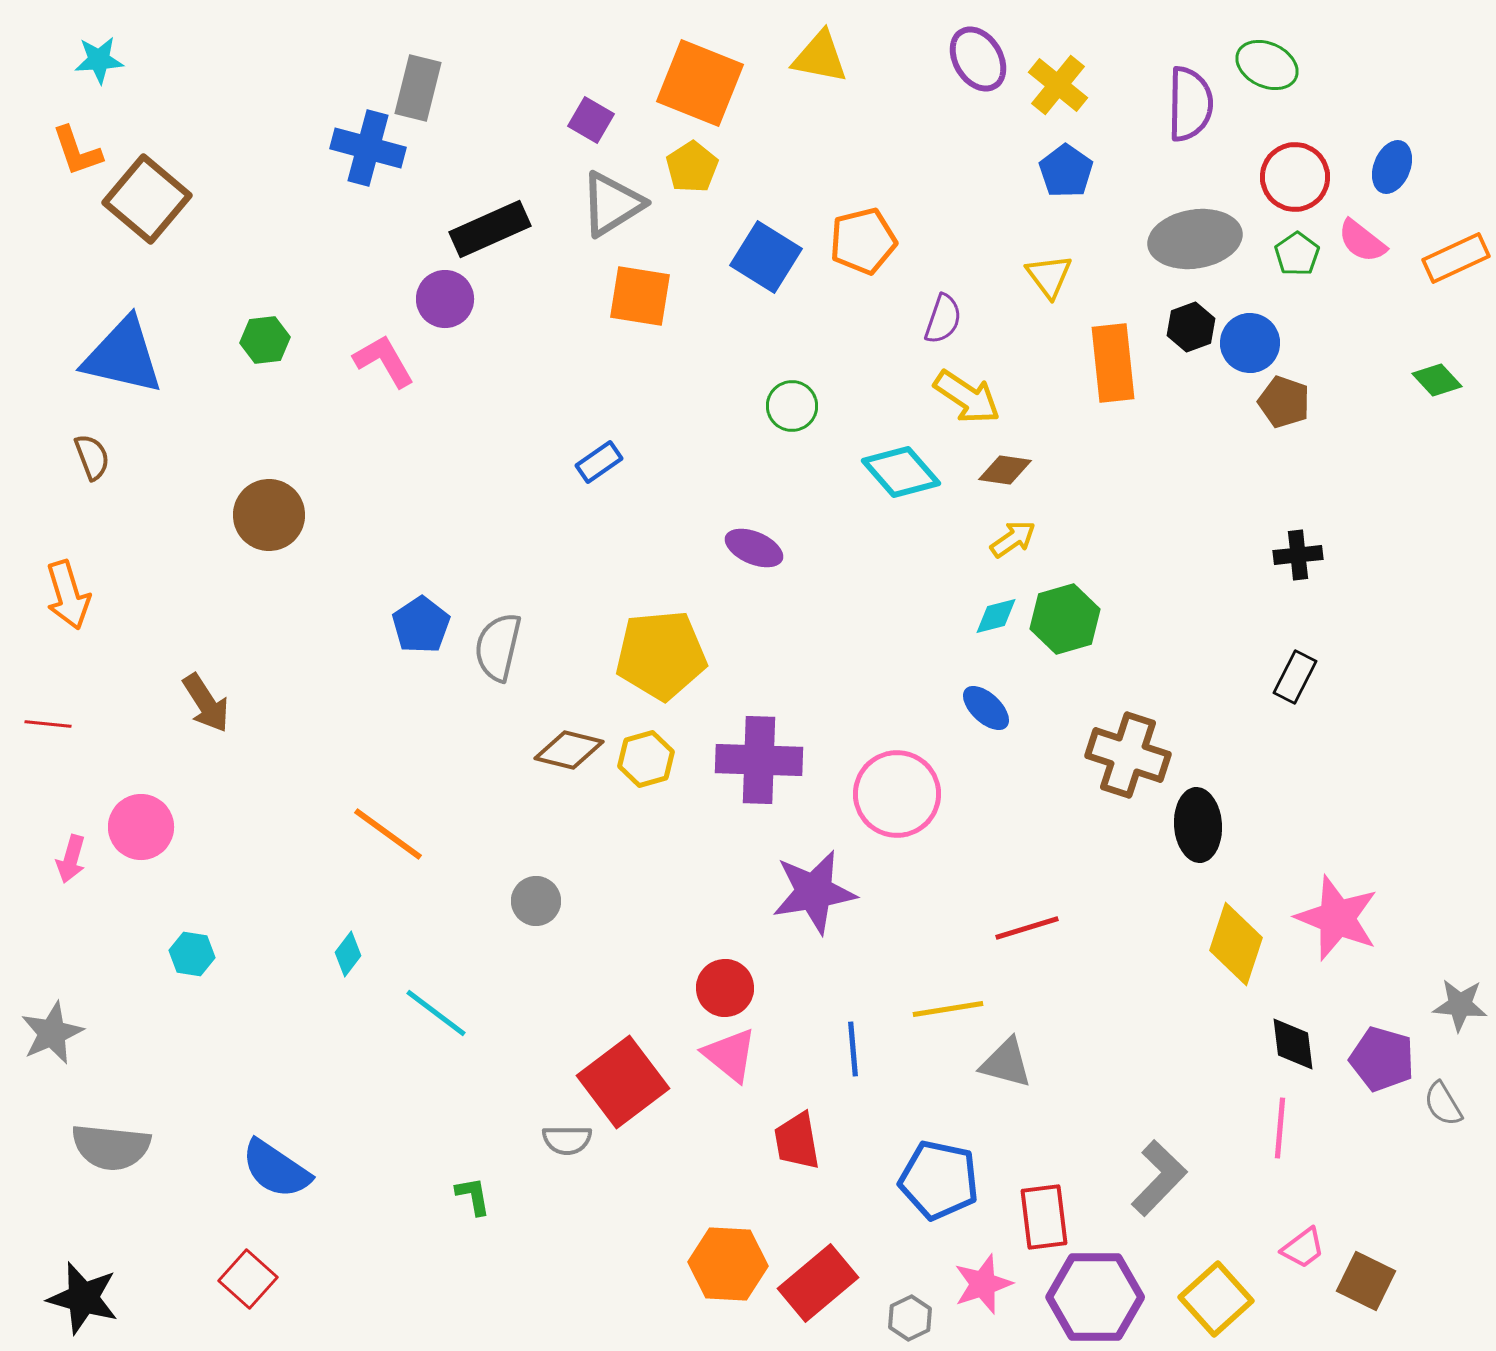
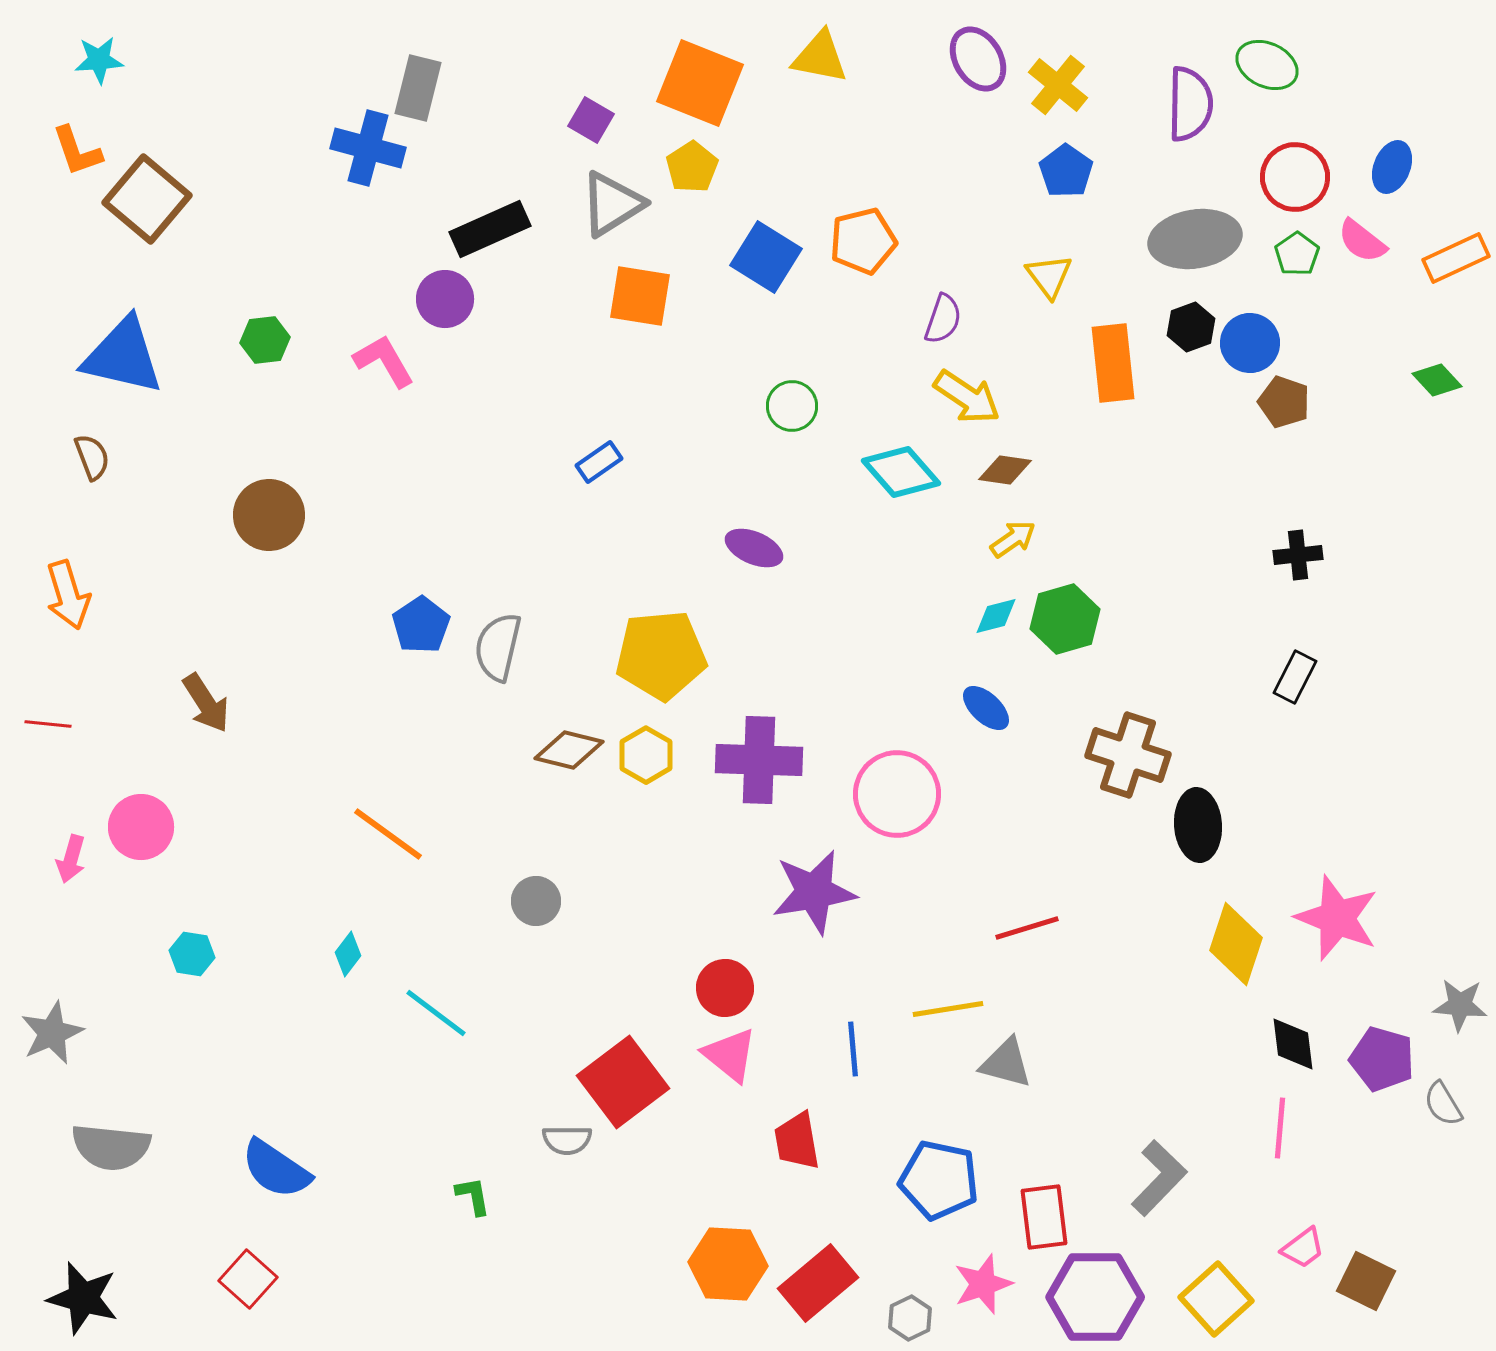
yellow hexagon at (646, 759): moved 4 px up; rotated 14 degrees counterclockwise
